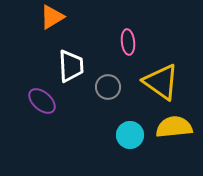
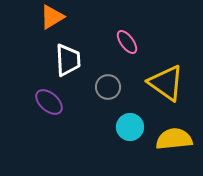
pink ellipse: moved 1 px left; rotated 30 degrees counterclockwise
white trapezoid: moved 3 px left, 6 px up
yellow triangle: moved 5 px right, 1 px down
purple ellipse: moved 7 px right, 1 px down
yellow semicircle: moved 12 px down
cyan circle: moved 8 px up
